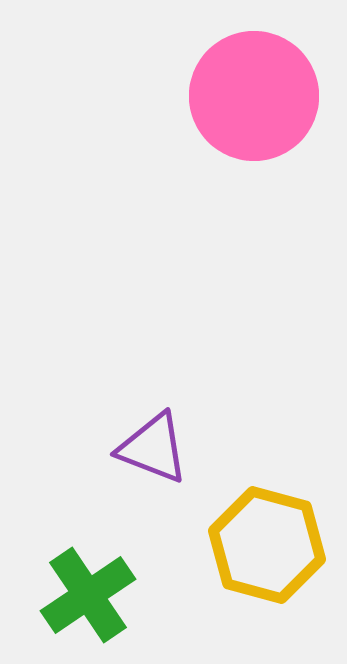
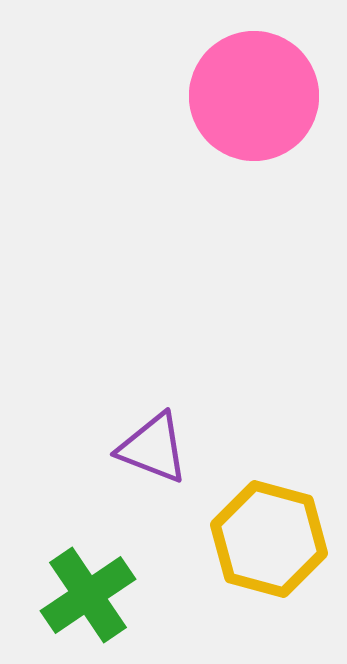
yellow hexagon: moved 2 px right, 6 px up
